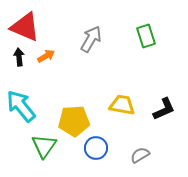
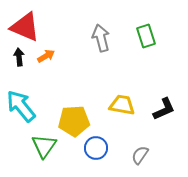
gray arrow: moved 10 px right, 1 px up; rotated 44 degrees counterclockwise
gray semicircle: rotated 24 degrees counterclockwise
